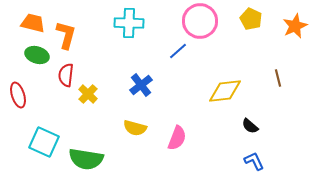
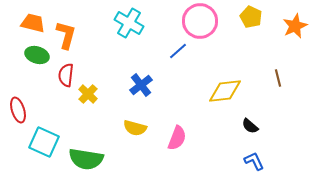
yellow pentagon: moved 2 px up
cyan cross: rotated 28 degrees clockwise
red ellipse: moved 15 px down
